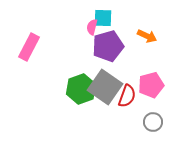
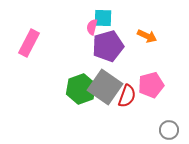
pink rectangle: moved 4 px up
gray circle: moved 16 px right, 8 px down
